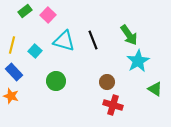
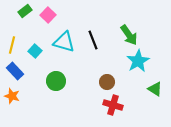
cyan triangle: moved 1 px down
blue rectangle: moved 1 px right, 1 px up
orange star: moved 1 px right
